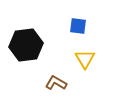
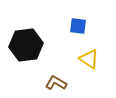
yellow triangle: moved 4 px right; rotated 25 degrees counterclockwise
